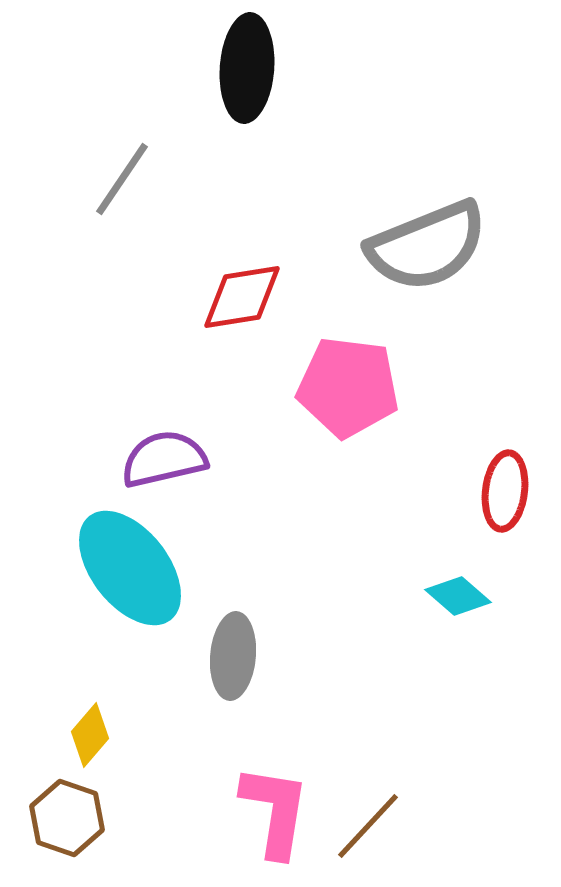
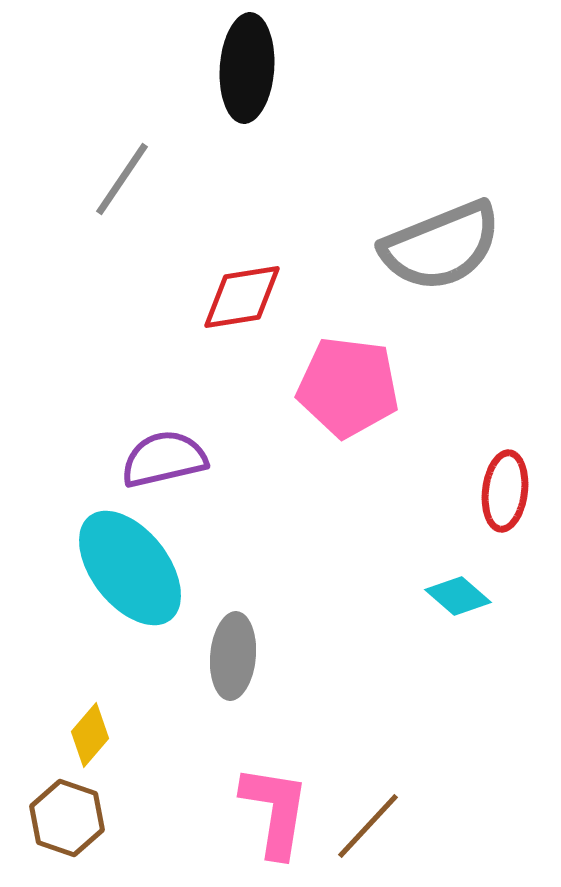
gray semicircle: moved 14 px right
